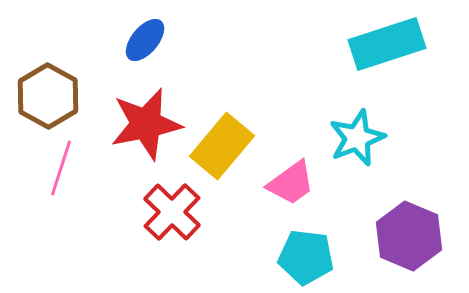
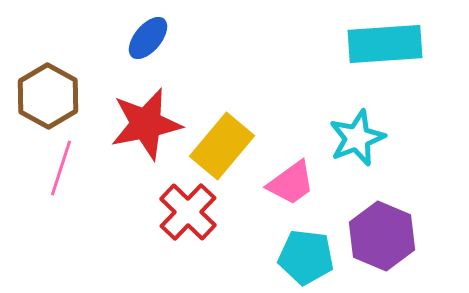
blue ellipse: moved 3 px right, 2 px up
cyan rectangle: moved 2 px left; rotated 14 degrees clockwise
red cross: moved 16 px right
purple hexagon: moved 27 px left
